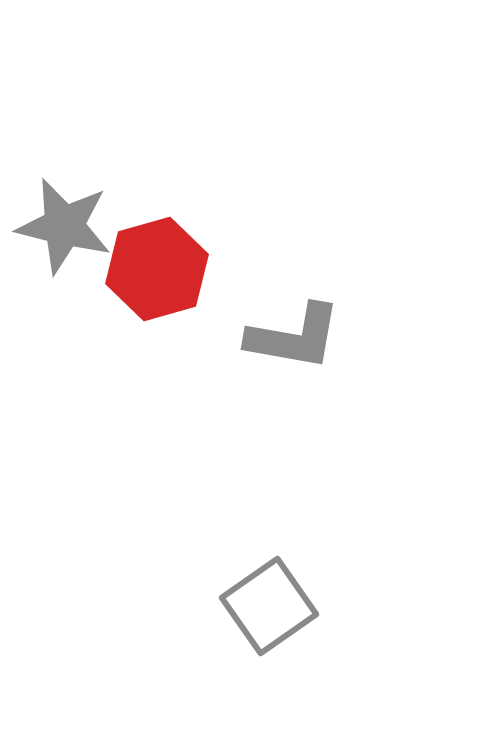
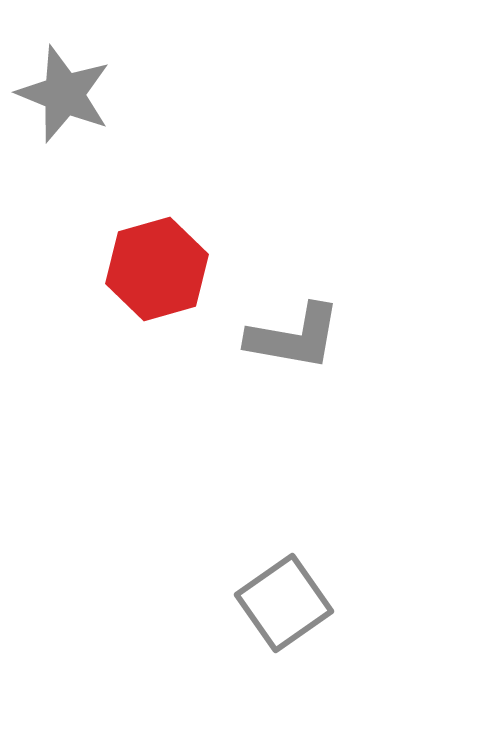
gray star: moved 132 px up; rotated 8 degrees clockwise
gray square: moved 15 px right, 3 px up
